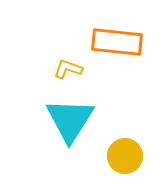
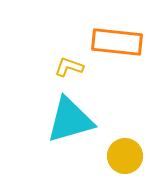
yellow L-shape: moved 1 px right, 2 px up
cyan triangle: rotated 42 degrees clockwise
